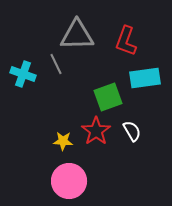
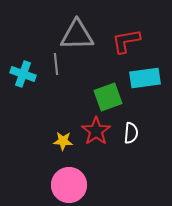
red L-shape: rotated 60 degrees clockwise
gray line: rotated 20 degrees clockwise
white semicircle: moved 1 px left, 2 px down; rotated 35 degrees clockwise
pink circle: moved 4 px down
